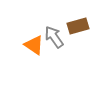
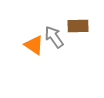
brown rectangle: rotated 15 degrees clockwise
